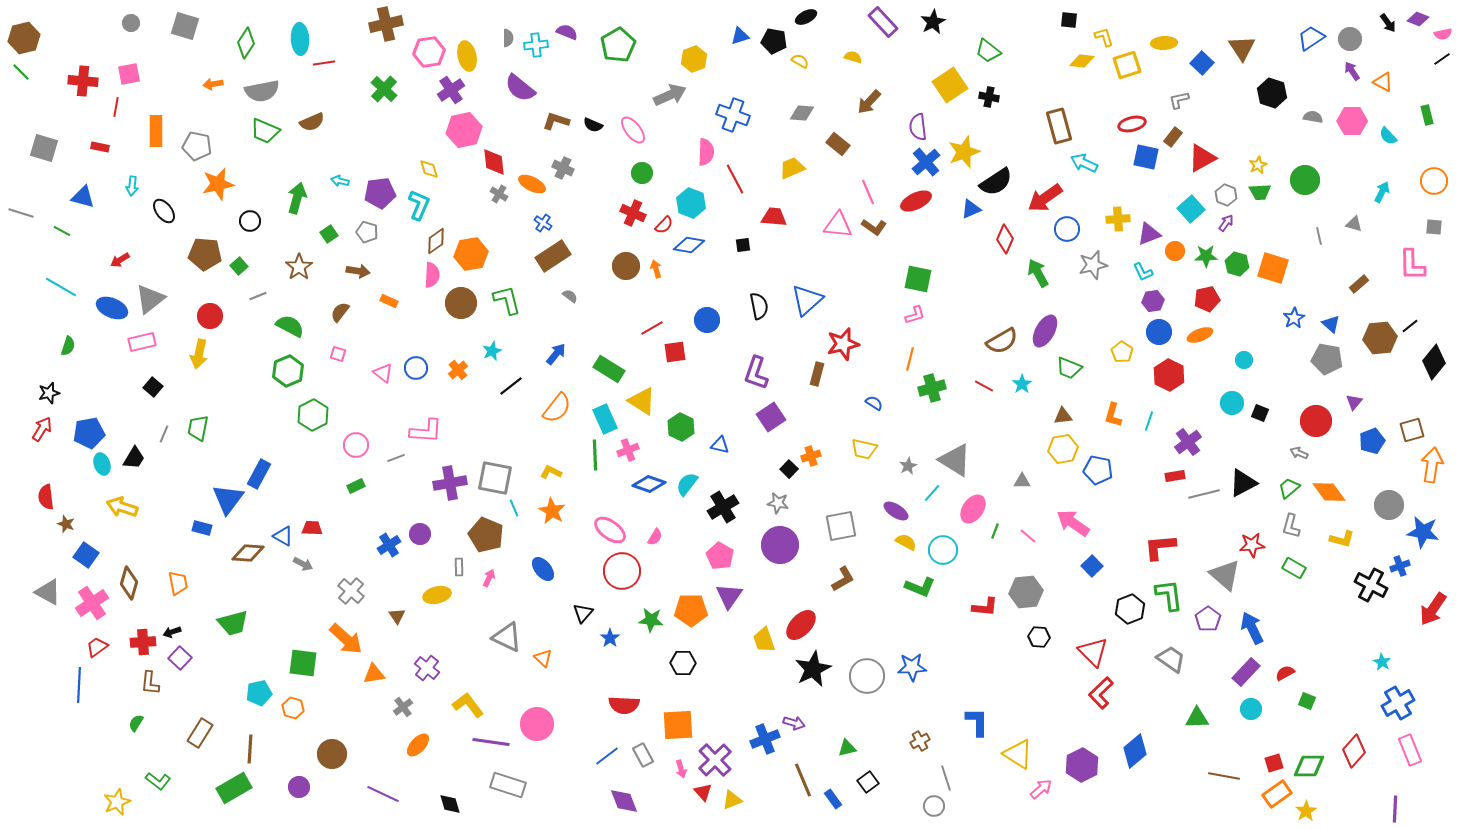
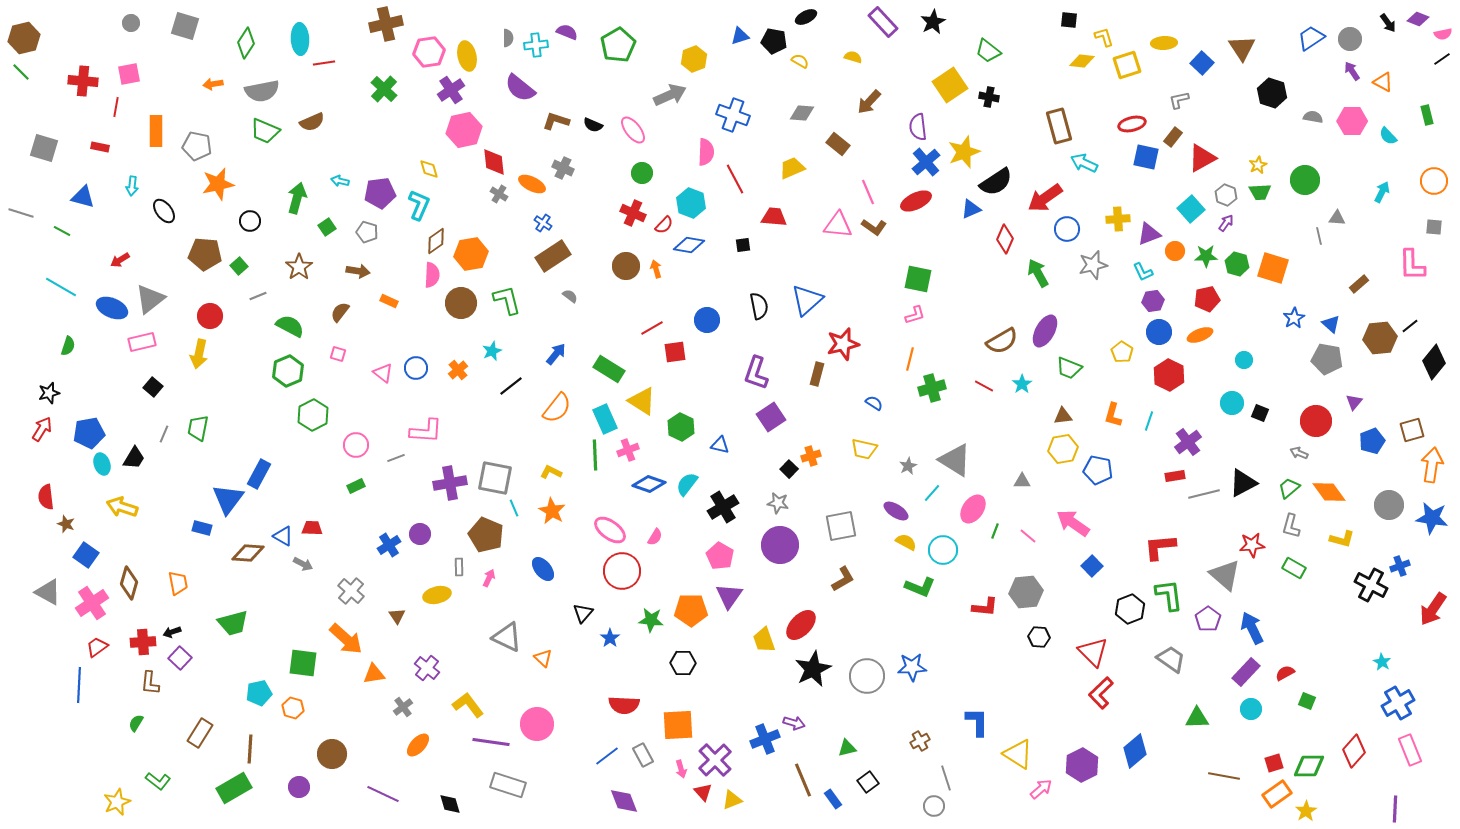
gray triangle at (1354, 224): moved 17 px left, 6 px up; rotated 12 degrees counterclockwise
green square at (329, 234): moved 2 px left, 7 px up
blue star at (1423, 532): moved 9 px right, 14 px up
